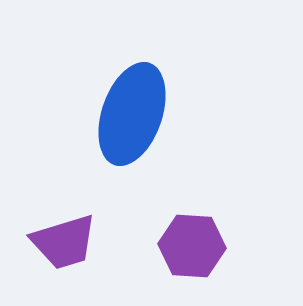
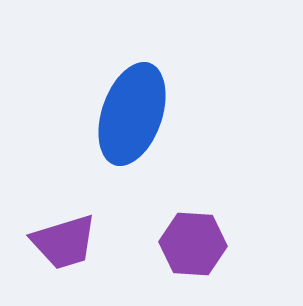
purple hexagon: moved 1 px right, 2 px up
